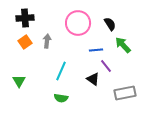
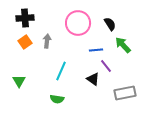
green semicircle: moved 4 px left, 1 px down
